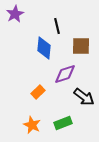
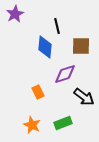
blue diamond: moved 1 px right, 1 px up
orange rectangle: rotated 72 degrees counterclockwise
